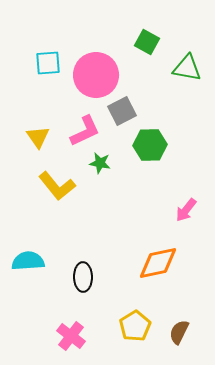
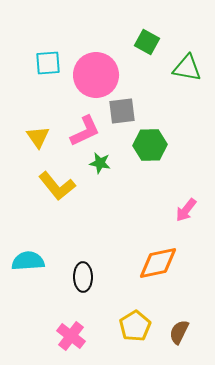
gray square: rotated 20 degrees clockwise
